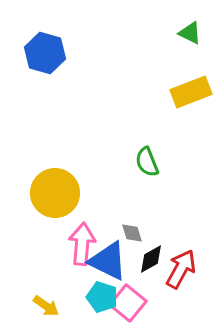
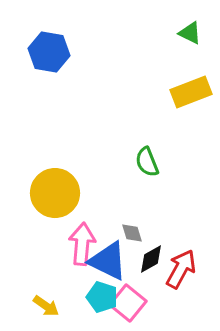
blue hexagon: moved 4 px right, 1 px up; rotated 6 degrees counterclockwise
